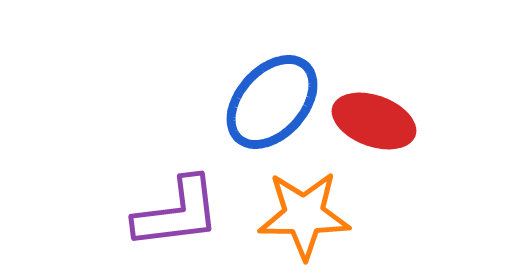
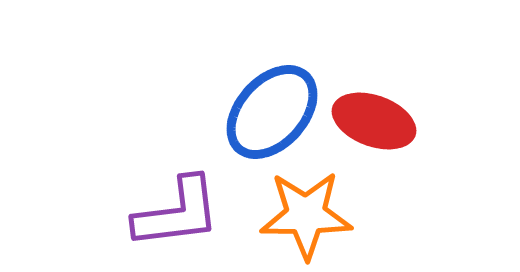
blue ellipse: moved 10 px down
orange star: moved 2 px right
